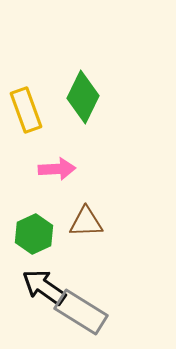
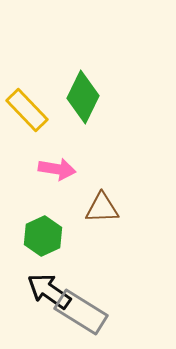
yellow rectangle: moved 1 px right; rotated 24 degrees counterclockwise
pink arrow: rotated 12 degrees clockwise
brown triangle: moved 16 px right, 14 px up
green hexagon: moved 9 px right, 2 px down
black arrow: moved 5 px right, 4 px down
